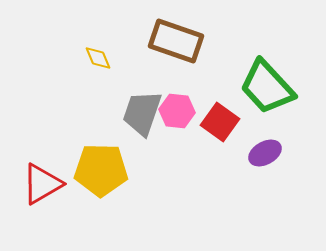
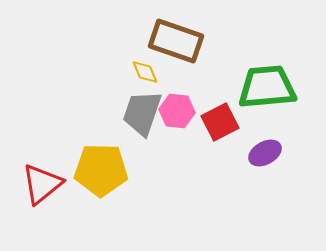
yellow diamond: moved 47 px right, 14 px down
green trapezoid: rotated 128 degrees clockwise
red square: rotated 27 degrees clockwise
red triangle: rotated 9 degrees counterclockwise
